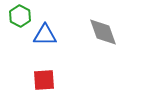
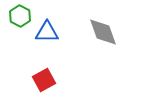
blue triangle: moved 2 px right, 3 px up
red square: rotated 25 degrees counterclockwise
